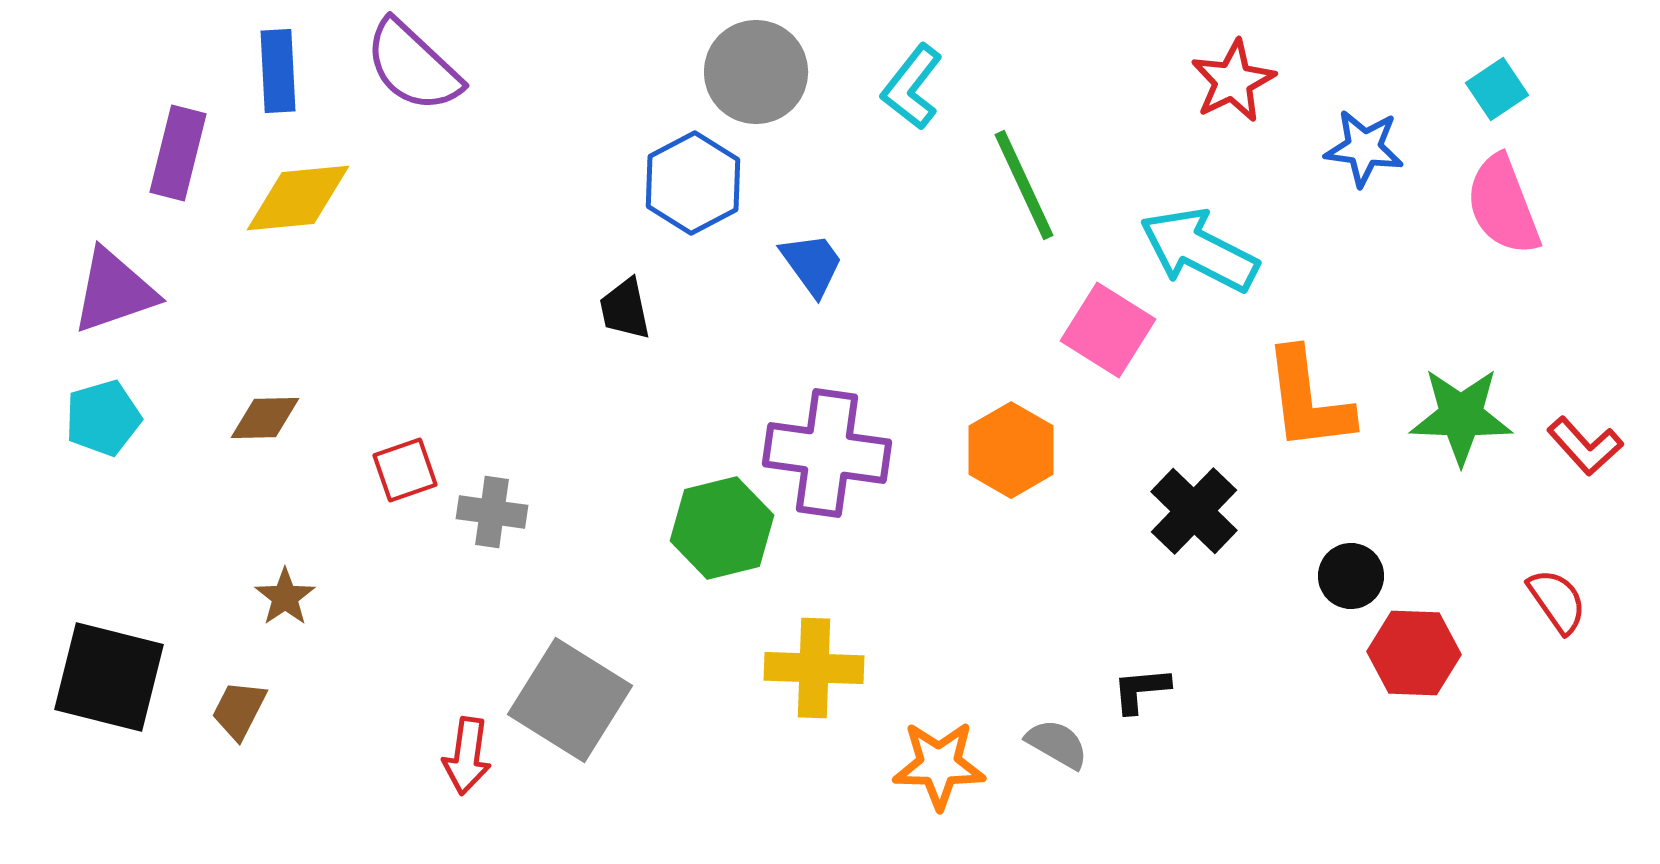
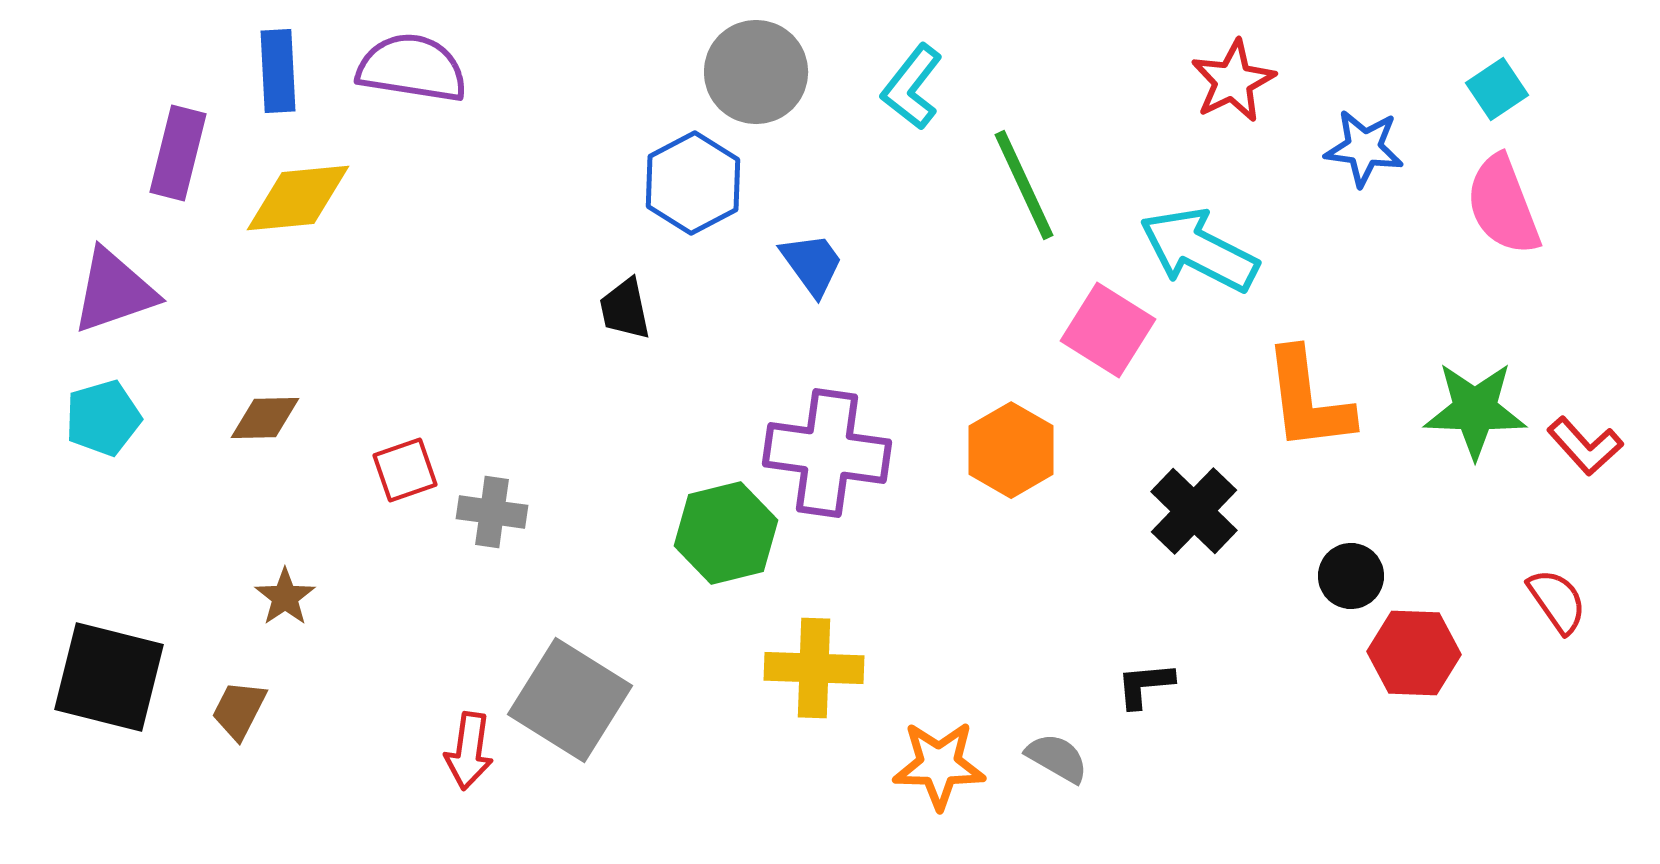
purple semicircle: moved 1 px left, 2 px down; rotated 146 degrees clockwise
green star: moved 14 px right, 6 px up
green hexagon: moved 4 px right, 5 px down
black L-shape: moved 4 px right, 5 px up
gray semicircle: moved 14 px down
red arrow: moved 2 px right, 5 px up
